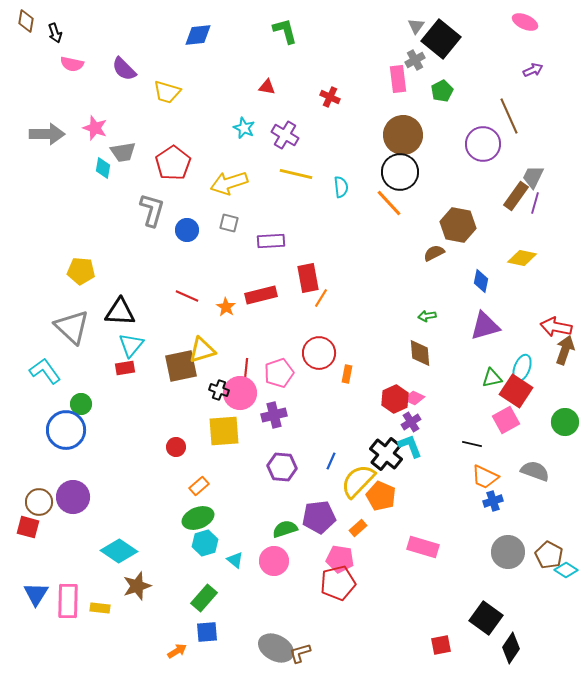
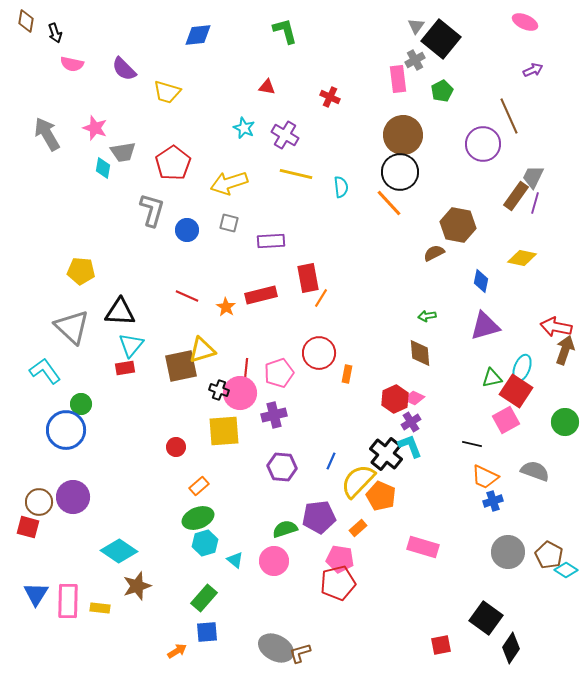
gray arrow at (47, 134): rotated 120 degrees counterclockwise
